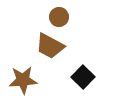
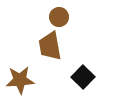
brown trapezoid: rotated 52 degrees clockwise
brown star: moved 3 px left
